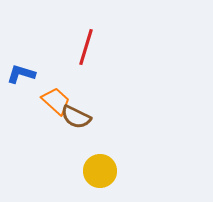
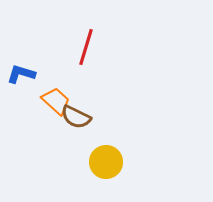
yellow circle: moved 6 px right, 9 px up
